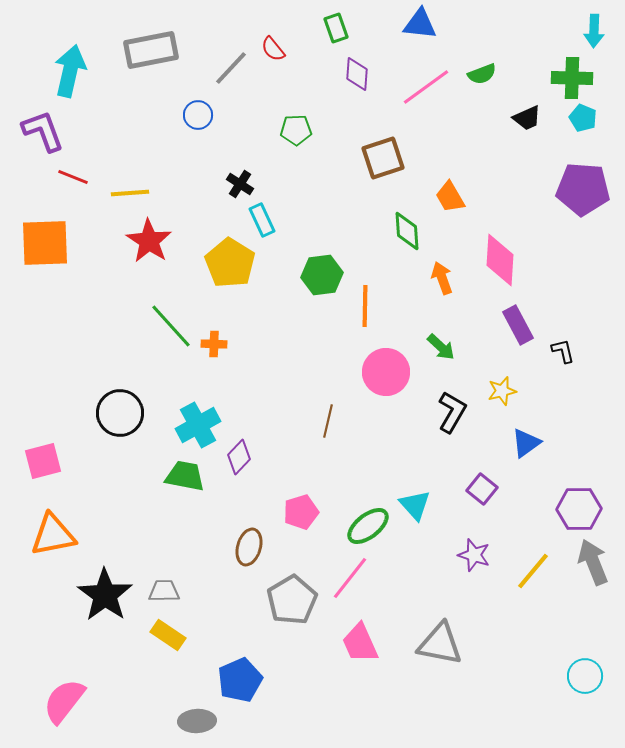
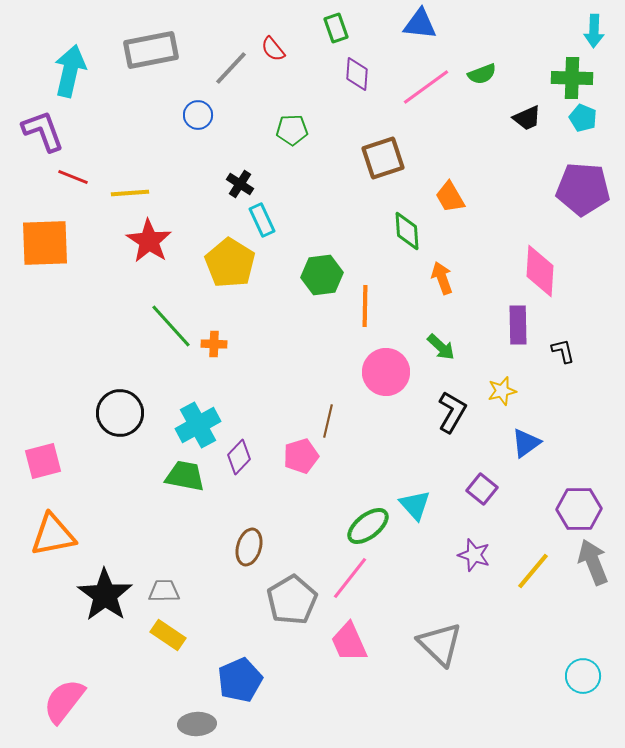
green pentagon at (296, 130): moved 4 px left
pink diamond at (500, 260): moved 40 px right, 11 px down
purple rectangle at (518, 325): rotated 27 degrees clockwise
pink pentagon at (301, 512): moved 56 px up
pink trapezoid at (360, 643): moved 11 px left, 1 px up
gray triangle at (440, 644): rotated 33 degrees clockwise
cyan circle at (585, 676): moved 2 px left
gray ellipse at (197, 721): moved 3 px down
